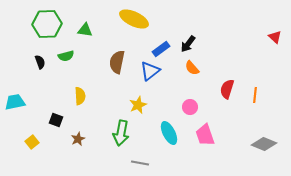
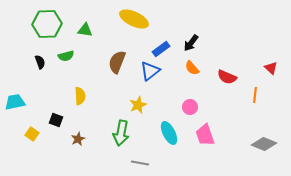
red triangle: moved 4 px left, 31 px down
black arrow: moved 3 px right, 1 px up
brown semicircle: rotated 10 degrees clockwise
red semicircle: moved 12 px up; rotated 84 degrees counterclockwise
yellow square: moved 8 px up; rotated 16 degrees counterclockwise
